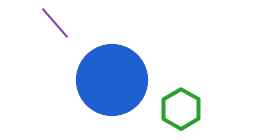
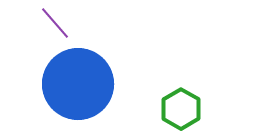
blue circle: moved 34 px left, 4 px down
